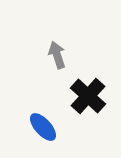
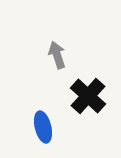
blue ellipse: rotated 28 degrees clockwise
